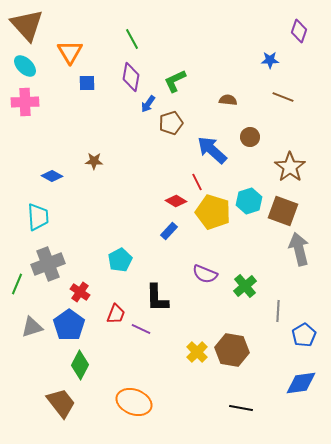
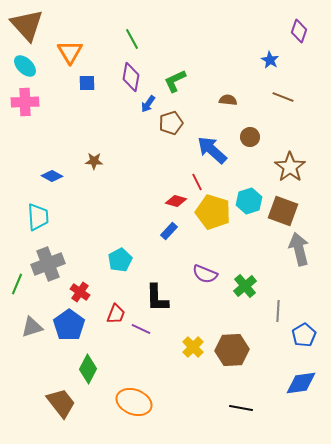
blue star at (270, 60): rotated 30 degrees clockwise
red diamond at (176, 201): rotated 15 degrees counterclockwise
brown hexagon at (232, 350): rotated 12 degrees counterclockwise
yellow cross at (197, 352): moved 4 px left, 5 px up
green diamond at (80, 365): moved 8 px right, 4 px down
